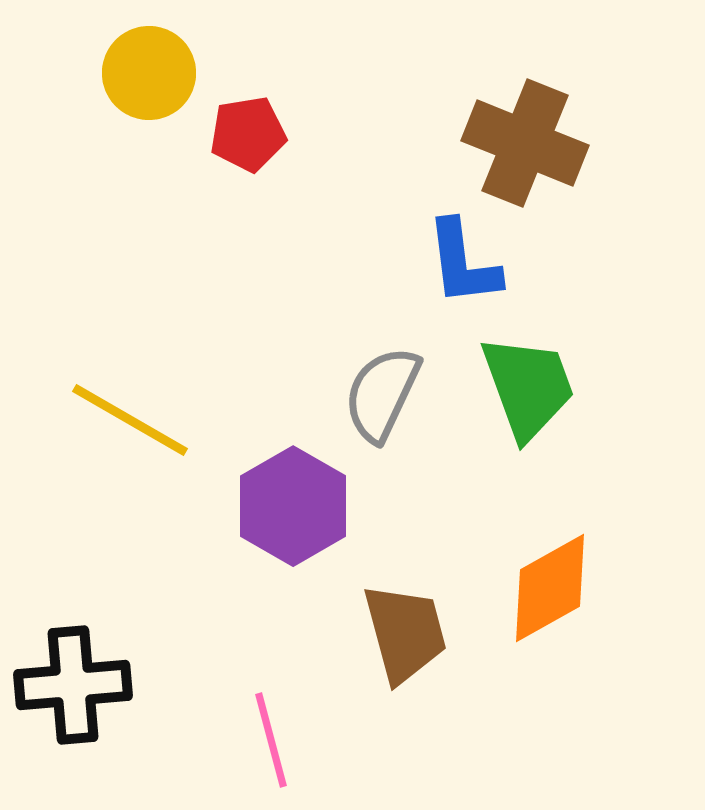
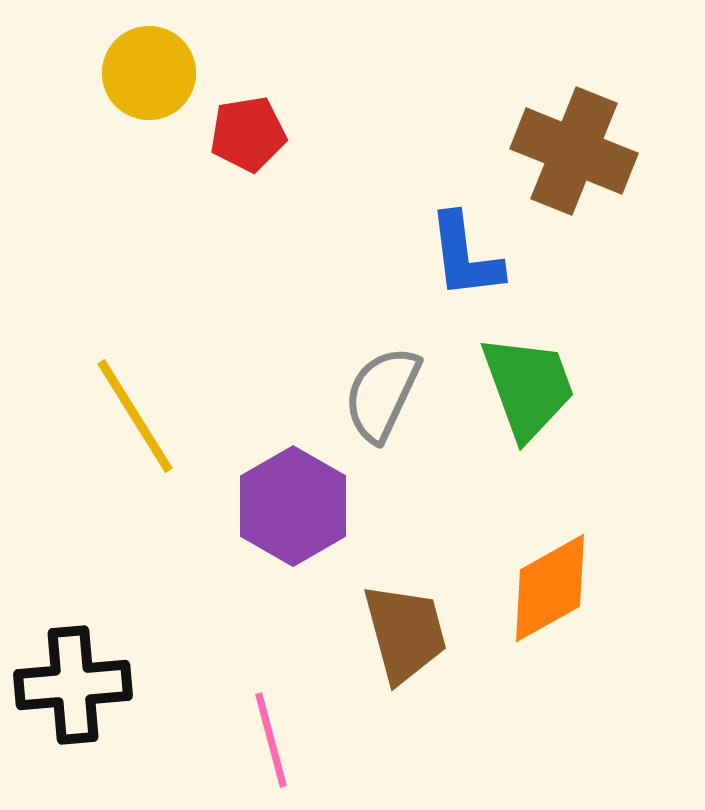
brown cross: moved 49 px right, 8 px down
blue L-shape: moved 2 px right, 7 px up
yellow line: moved 5 px right, 4 px up; rotated 28 degrees clockwise
